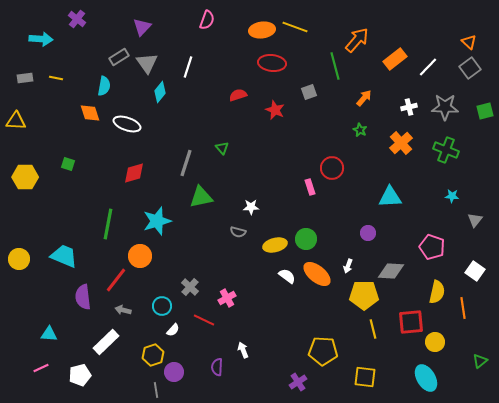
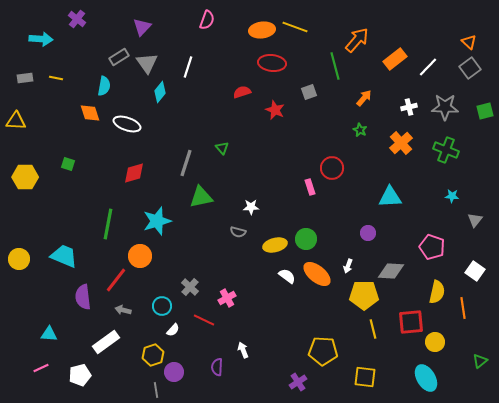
red semicircle at (238, 95): moved 4 px right, 3 px up
white rectangle at (106, 342): rotated 8 degrees clockwise
